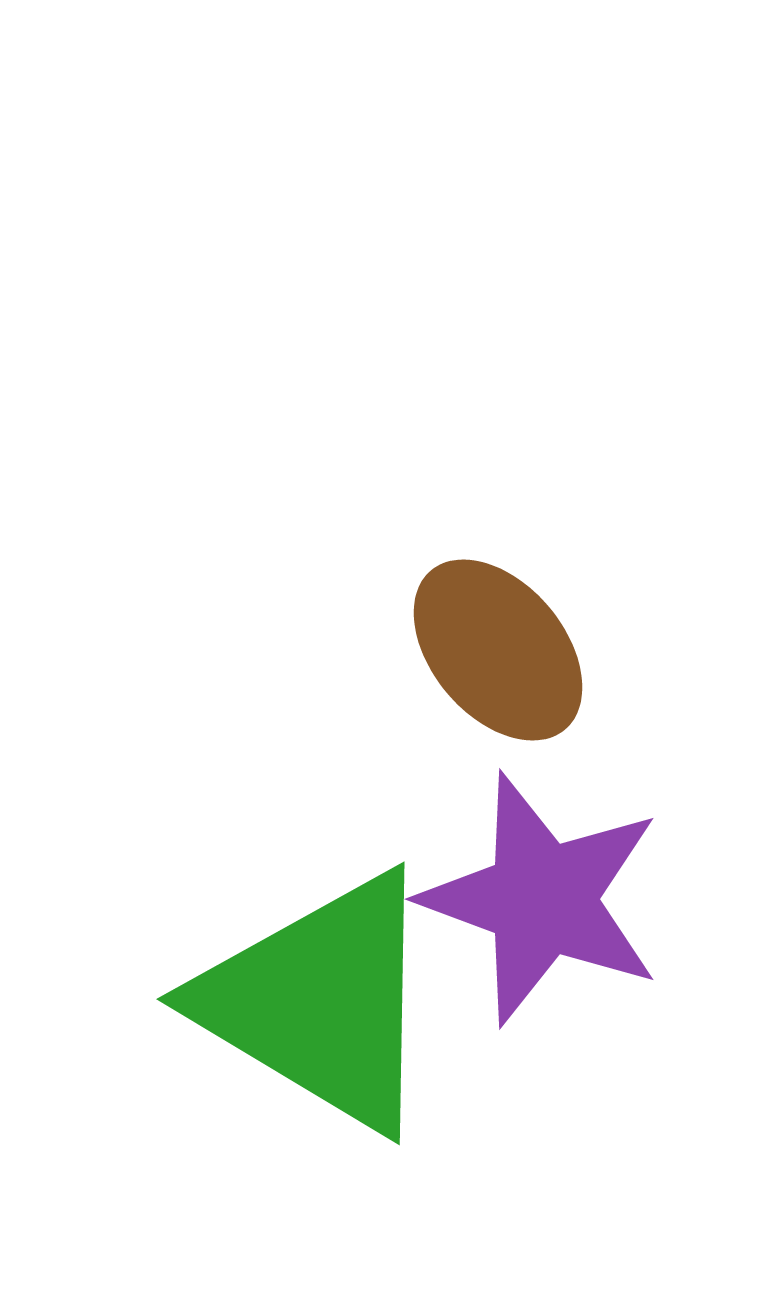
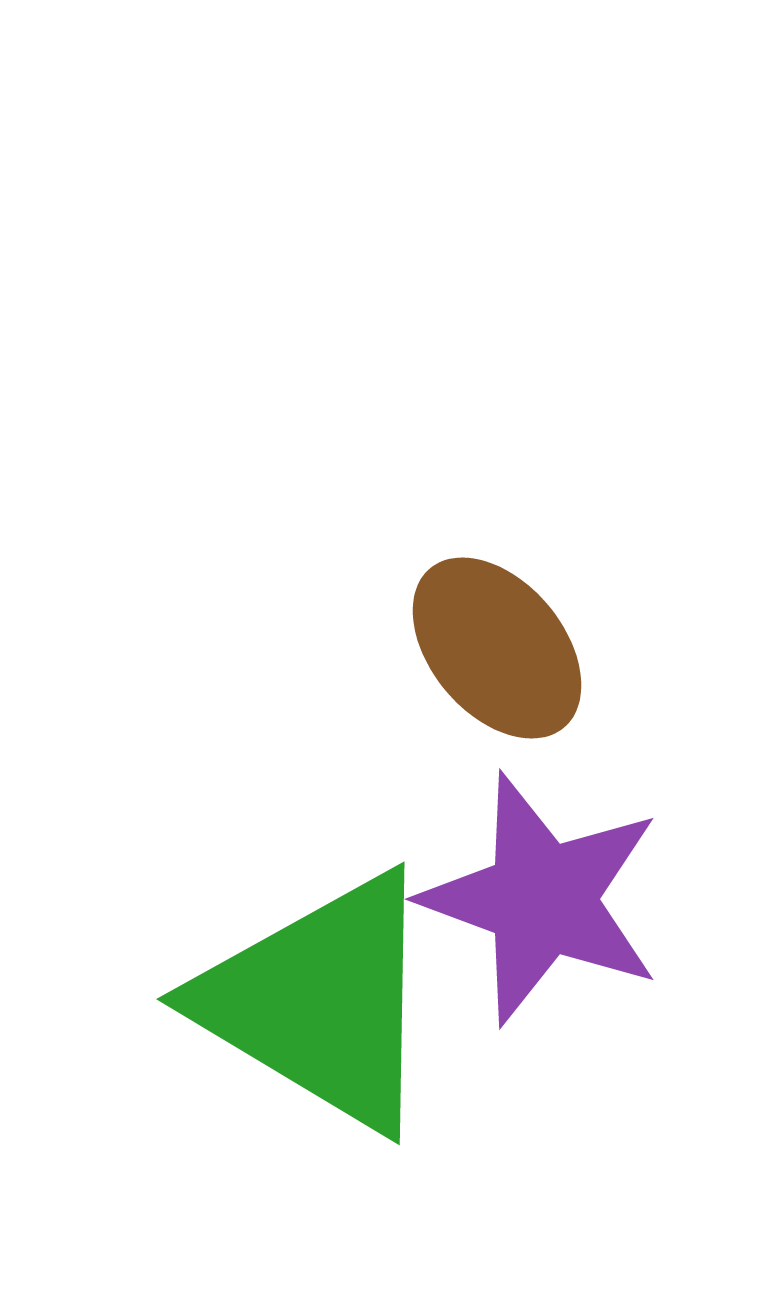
brown ellipse: moved 1 px left, 2 px up
